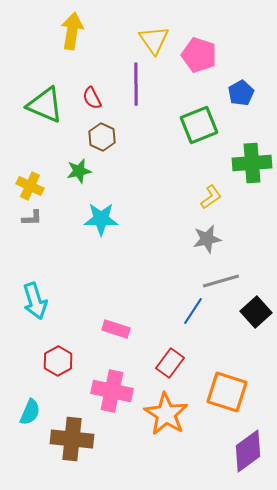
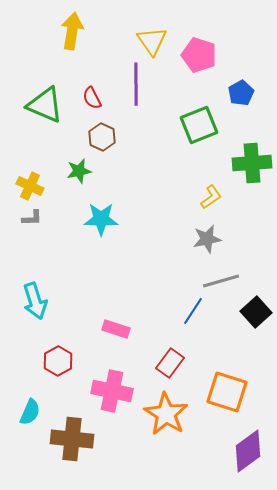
yellow triangle: moved 2 px left, 1 px down
